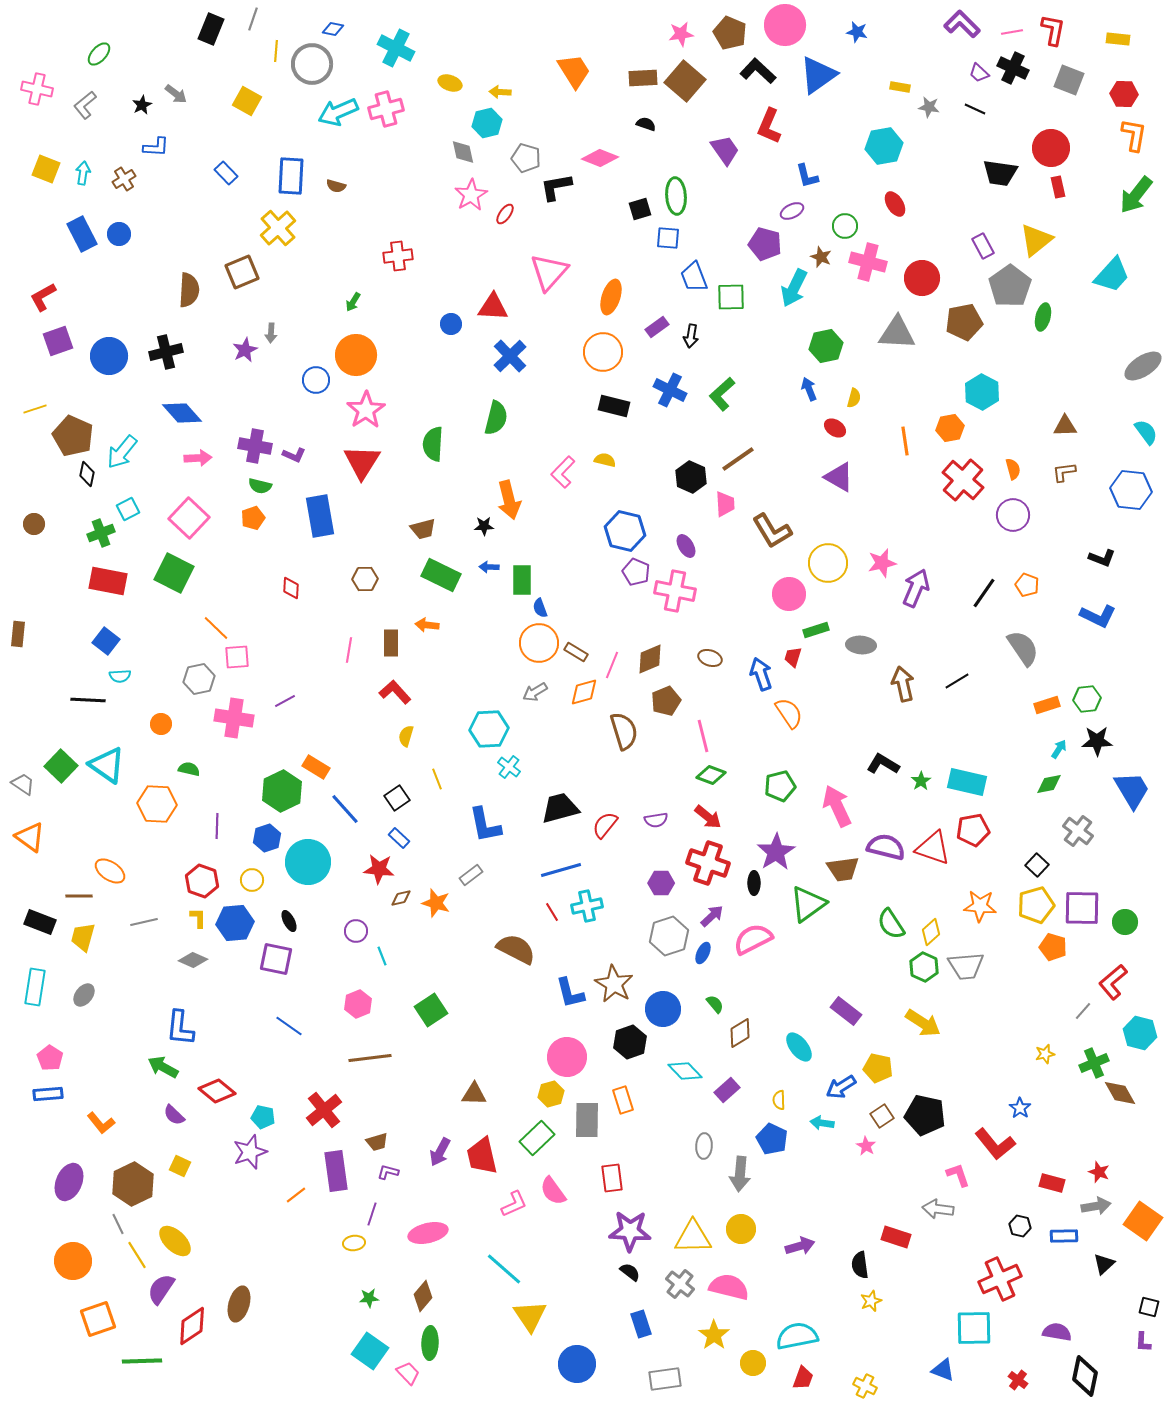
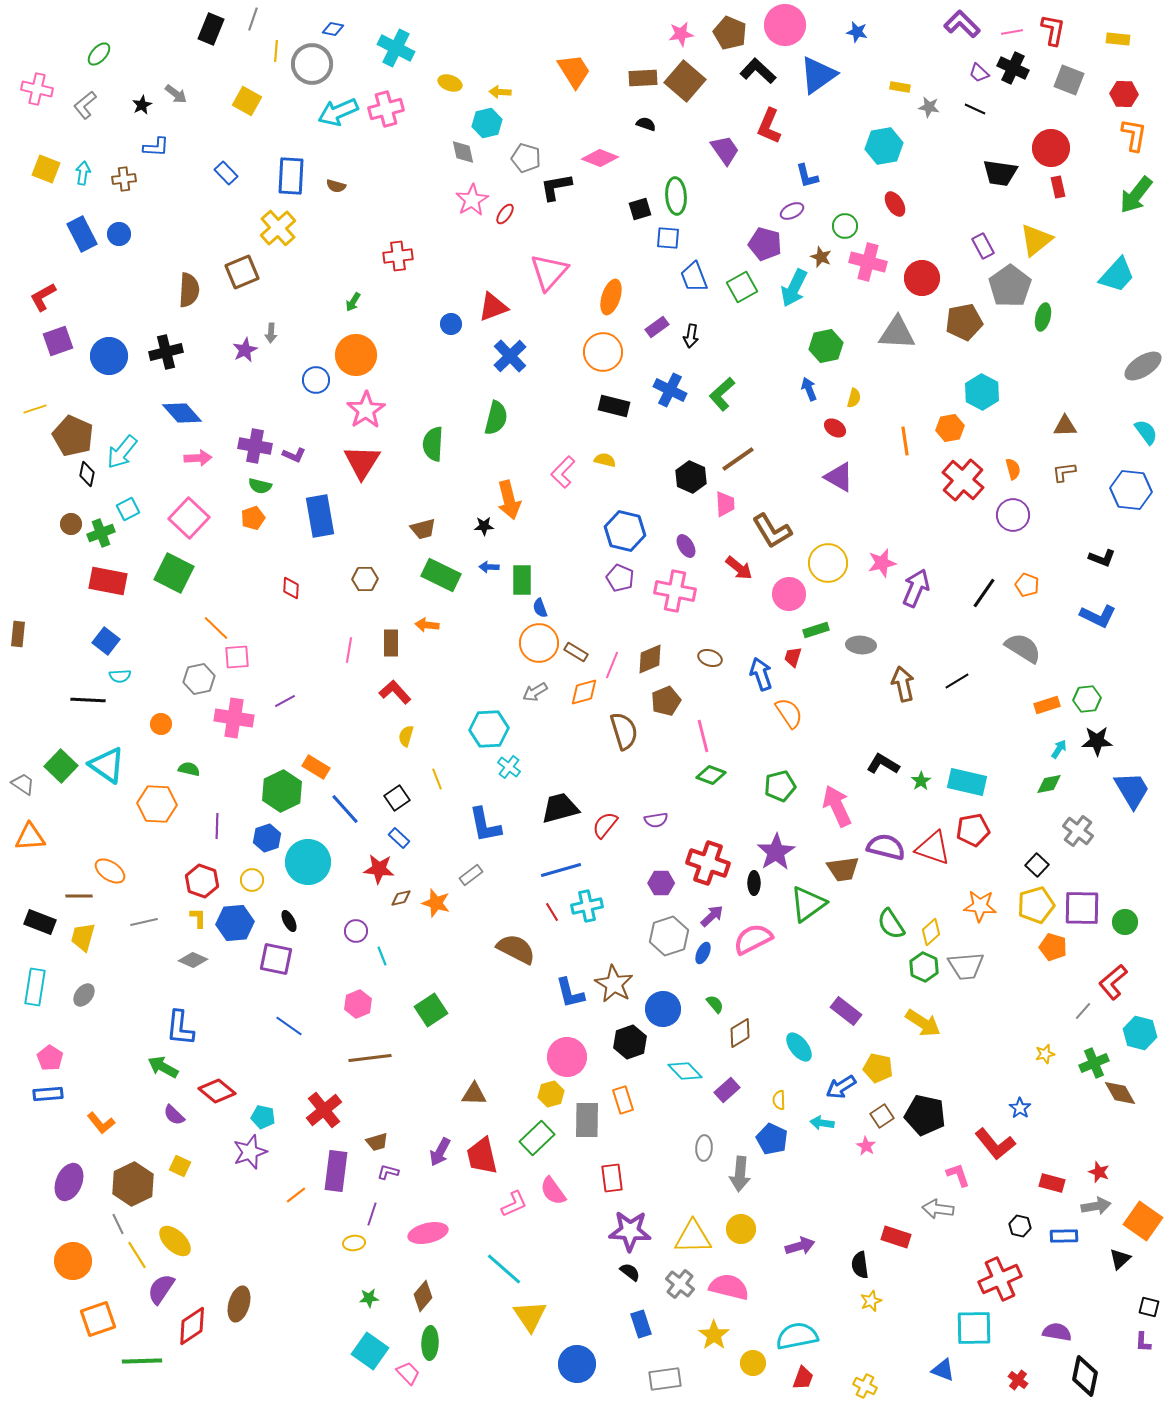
brown cross at (124, 179): rotated 25 degrees clockwise
pink star at (471, 195): moved 1 px right, 5 px down
cyan trapezoid at (1112, 275): moved 5 px right
green square at (731, 297): moved 11 px right, 10 px up; rotated 28 degrees counterclockwise
red triangle at (493, 307): rotated 24 degrees counterclockwise
brown circle at (34, 524): moved 37 px right
purple pentagon at (636, 572): moved 16 px left, 6 px down
gray semicircle at (1023, 648): rotated 24 degrees counterclockwise
red arrow at (708, 817): moved 31 px right, 249 px up
orange triangle at (30, 837): rotated 40 degrees counterclockwise
gray ellipse at (704, 1146): moved 2 px down
purple rectangle at (336, 1171): rotated 15 degrees clockwise
black triangle at (1104, 1264): moved 16 px right, 5 px up
